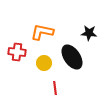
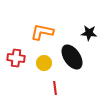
red cross: moved 1 px left, 6 px down
